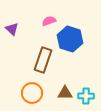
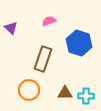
purple triangle: moved 1 px left, 1 px up
blue hexagon: moved 9 px right, 4 px down
brown rectangle: moved 1 px up
orange circle: moved 3 px left, 3 px up
